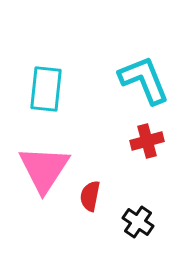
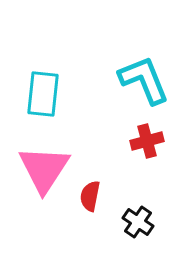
cyan rectangle: moved 3 px left, 5 px down
